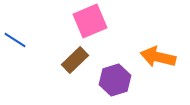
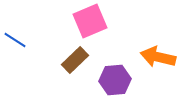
purple hexagon: rotated 12 degrees clockwise
